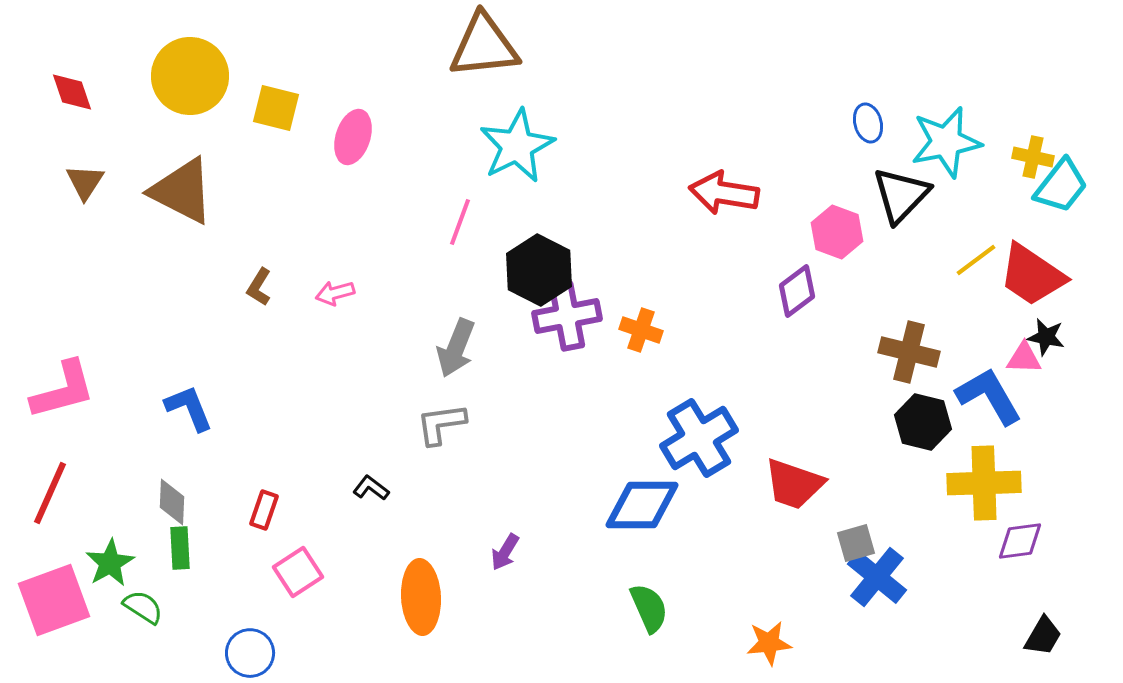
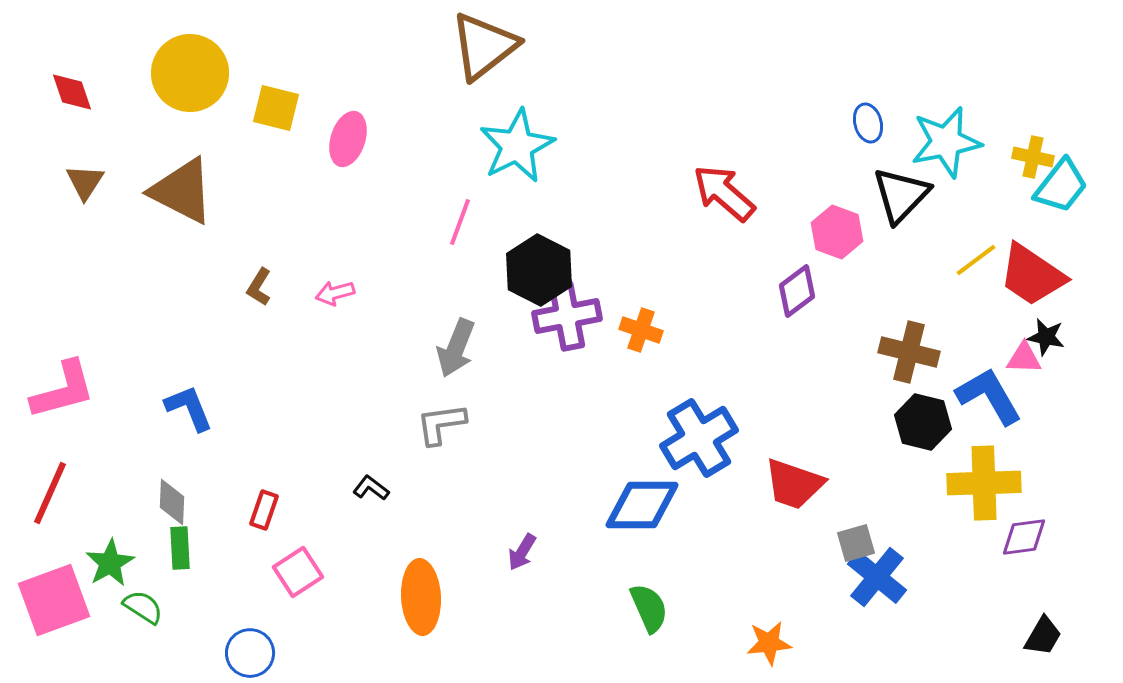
brown triangle at (484, 46): rotated 32 degrees counterclockwise
yellow circle at (190, 76): moved 3 px up
pink ellipse at (353, 137): moved 5 px left, 2 px down
red arrow at (724, 193): rotated 32 degrees clockwise
purple diamond at (1020, 541): moved 4 px right, 4 px up
purple arrow at (505, 552): moved 17 px right
